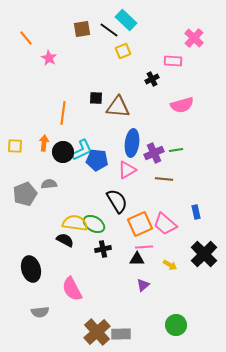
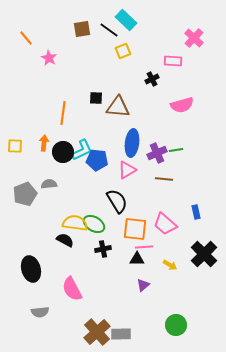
purple cross at (154, 153): moved 3 px right
orange square at (140, 224): moved 5 px left, 5 px down; rotated 30 degrees clockwise
